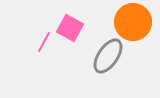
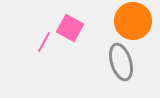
orange circle: moved 1 px up
gray ellipse: moved 13 px right, 6 px down; rotated 51 degrees counterclockwise
